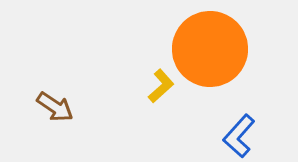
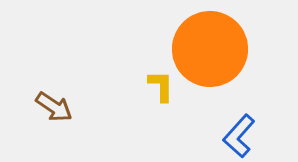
yellow L-shape: rotated 48 degrees counterclockwise
brown arrow: moved 1 px left
